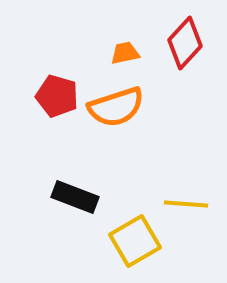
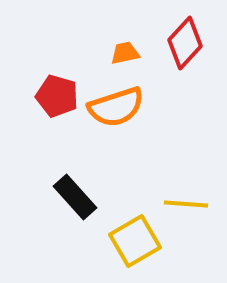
black rectangle: rotated 27 degrees clockwise
